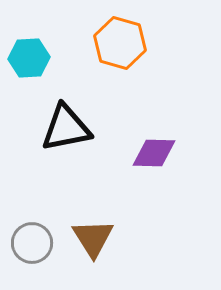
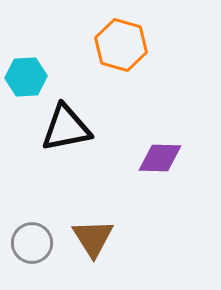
orange hexagon: moved 1 px right, 2 px down
cyan hexagon: moved 3 px left, 19 px down
purple diamond: moved 6 px right, 5 px down
